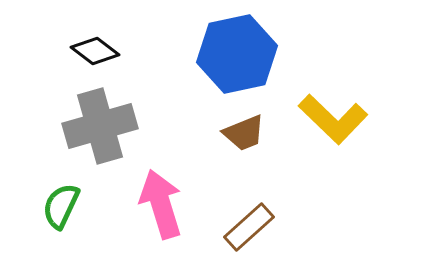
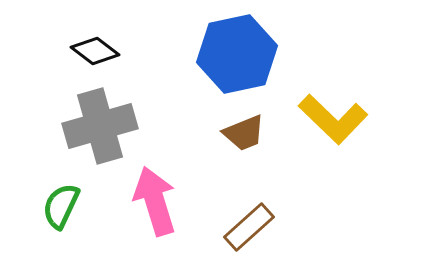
pink arrow: moved 6 px left, 3 px up
